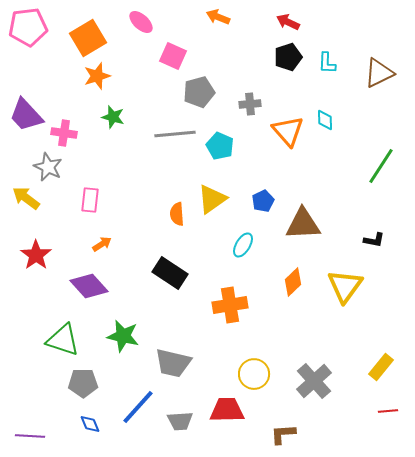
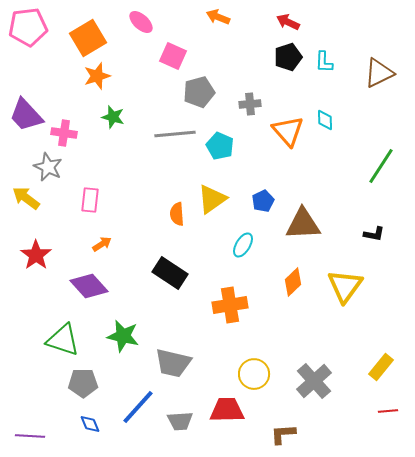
cyan L-shape at (327, 63): moved 3 px left, 1 px up
black L-shape at (374, 240): moved 6 px up
